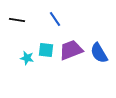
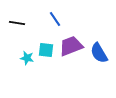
black line: moved 3 px down
purple trapezoid: moved 4 px up
